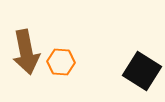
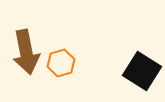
orange hexagon: moved 1 px down; rotated 20 degrees counterclockwise
